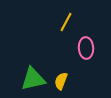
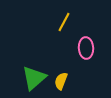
yellow line: moved 2 px left
green triangle: moved 1 px right, 1 px up; rotated 28 degrees counterclockwise
